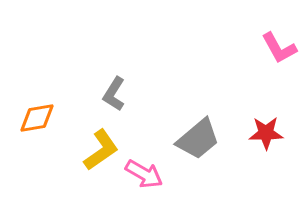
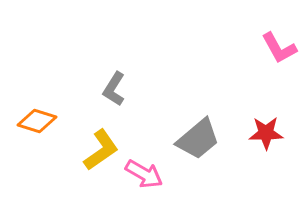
gray L-shape: moved 5 px up
orange diamond: moved 3 px down; rotated 27 degrees clockwise
